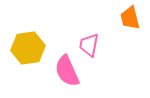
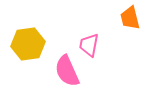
yellow hexagon: moved 4 px up
